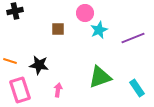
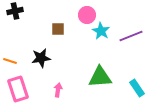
pink circle: moved 2 px right, 2 px down
cyan star: moved 2 px right, 1 px down; rotated 18 degrees counterclockwise
purple line: moved 2 px left, 2 px up
black star: moved 2 px right, 7 px up; rotated 18 degrees counterclockwise
green triangle: rotated 15 degrees clockwise
pink rectangle: moved 2 px left, 1 px up
